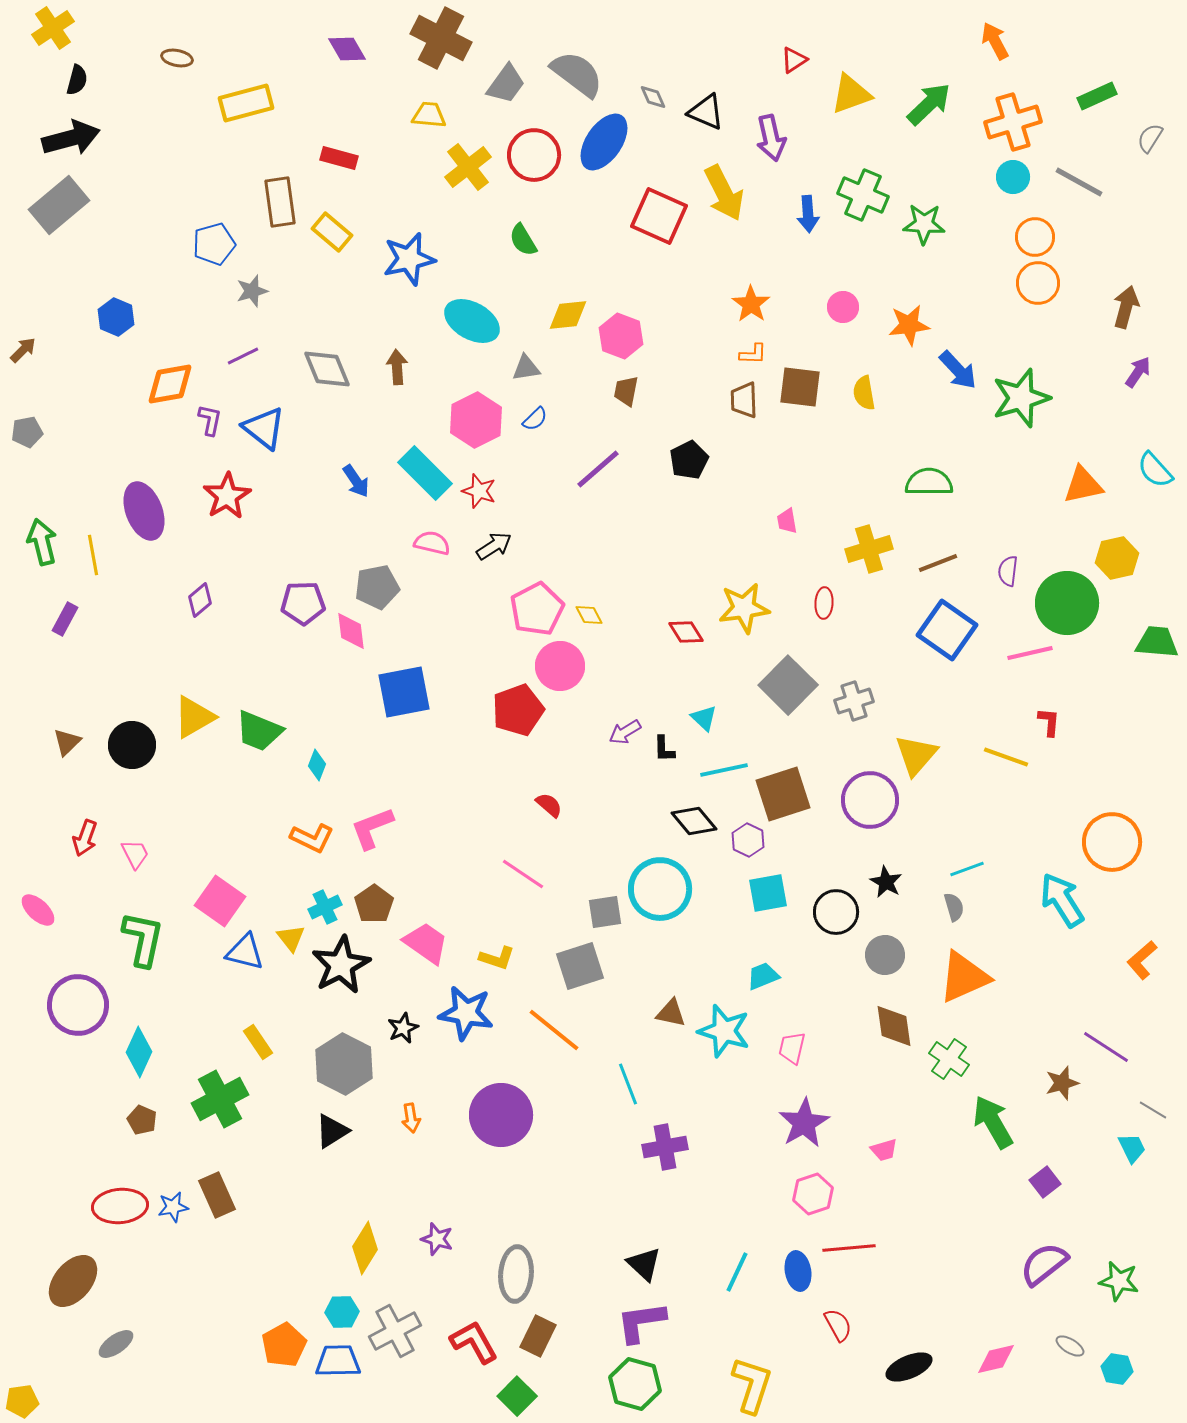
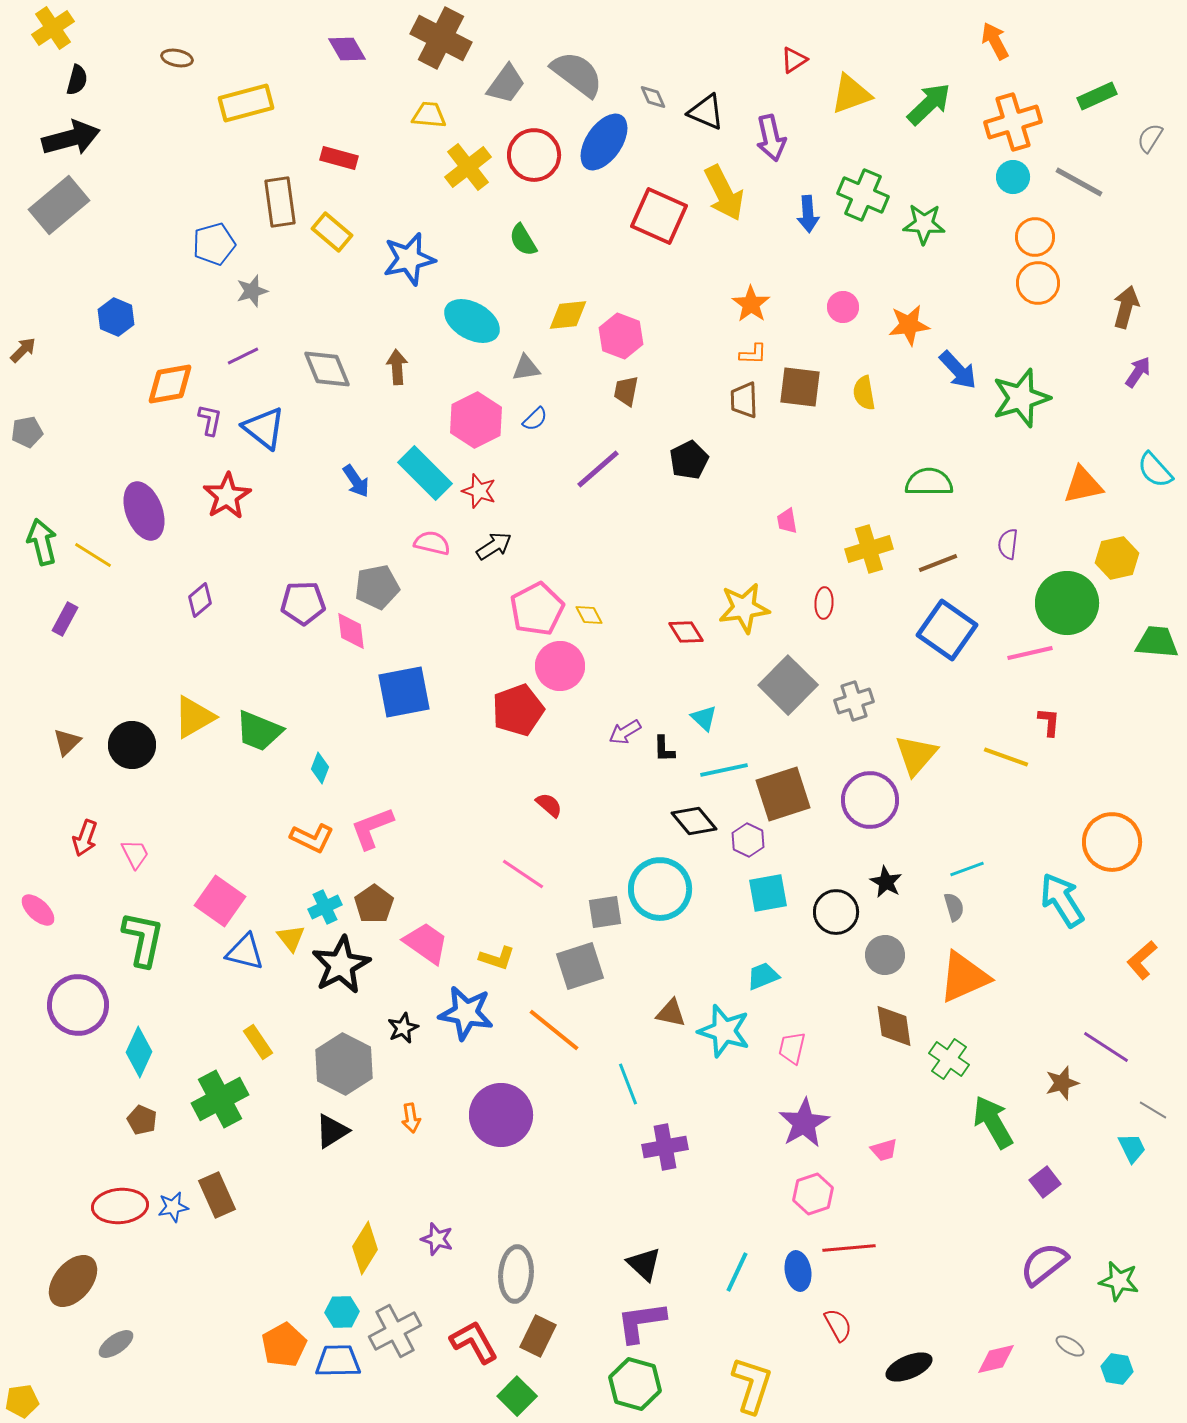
yellow line at (93, 555): rotated 48 degrees counterclockwise
purple semicircle at (1008, 571): moved 27 px up
cyan diamond at (317, 765): moved 3 px right, 3 px down
